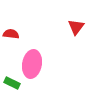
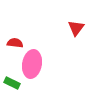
red triangle: moved 1 px down
red semicircle: moved 4 px right, 9 px down
